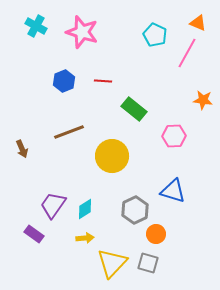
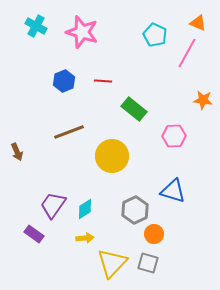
brown arrow: moved 5 px left, 3 px down
orange circle: moved 2 px left
